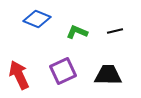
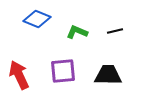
purple square: rotated 20 degrees clockwise
